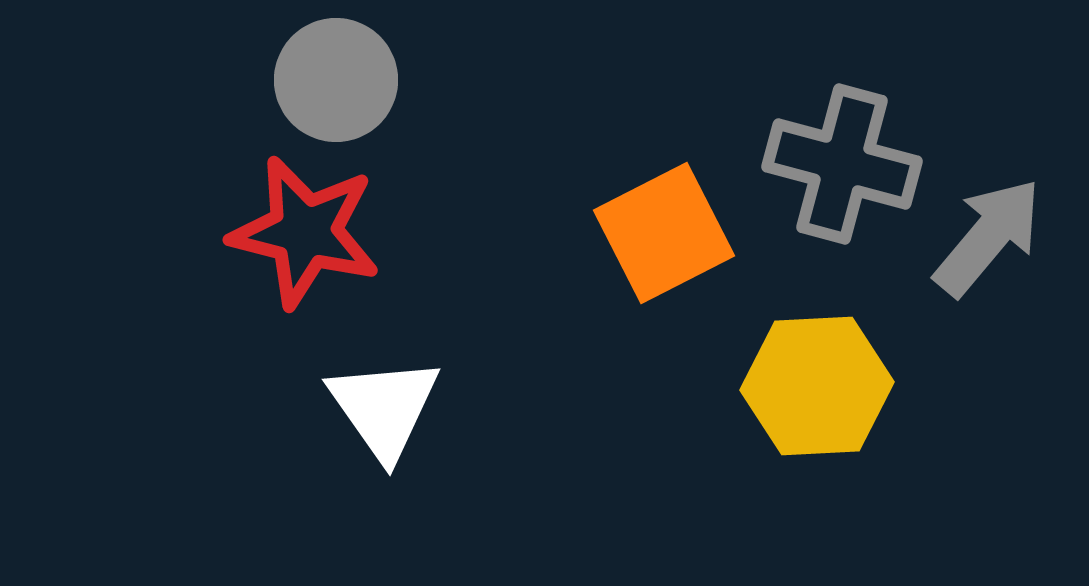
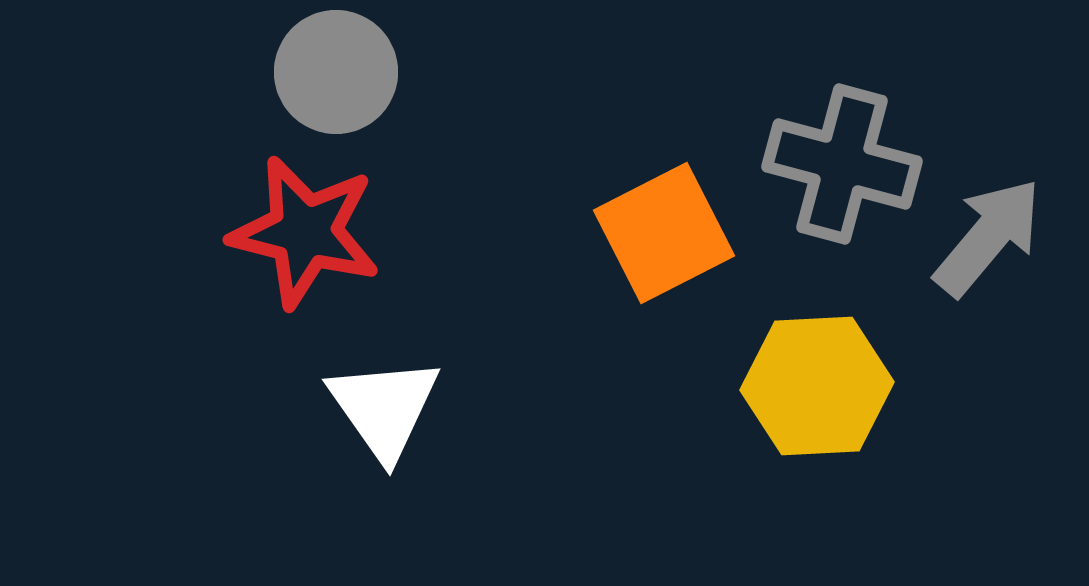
gray circle: moved 8 px up
